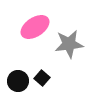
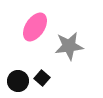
pink ellipse: rotated 24 degrees counterclockwise
gray star: moved 2 px down
